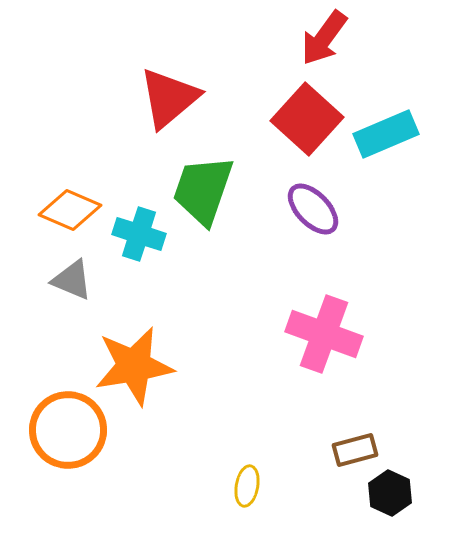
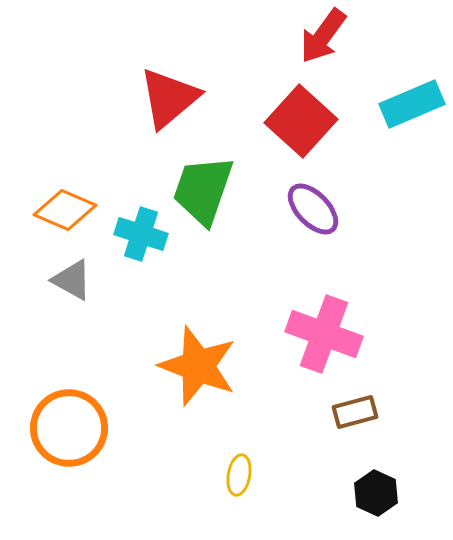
red arrow: moved 1 px left, 2 px up
red square: moved 6 px left, 2 px down
cyan rectangle: moved 26 px right, 30 px up
orange diamond: moved 5 px left
cyan cross: moved 2 px right
gray triangle: rotated 6 degrees clockwise
orange star: moved 64 px right; rotated 30 degrees clockwise
orange circle: moved 1 px right, 2 px up
brown rectangle: moved 38 px up
yellow ellipse: moved 8 px left, 11 px up
black hexagon: moved 14 px left
